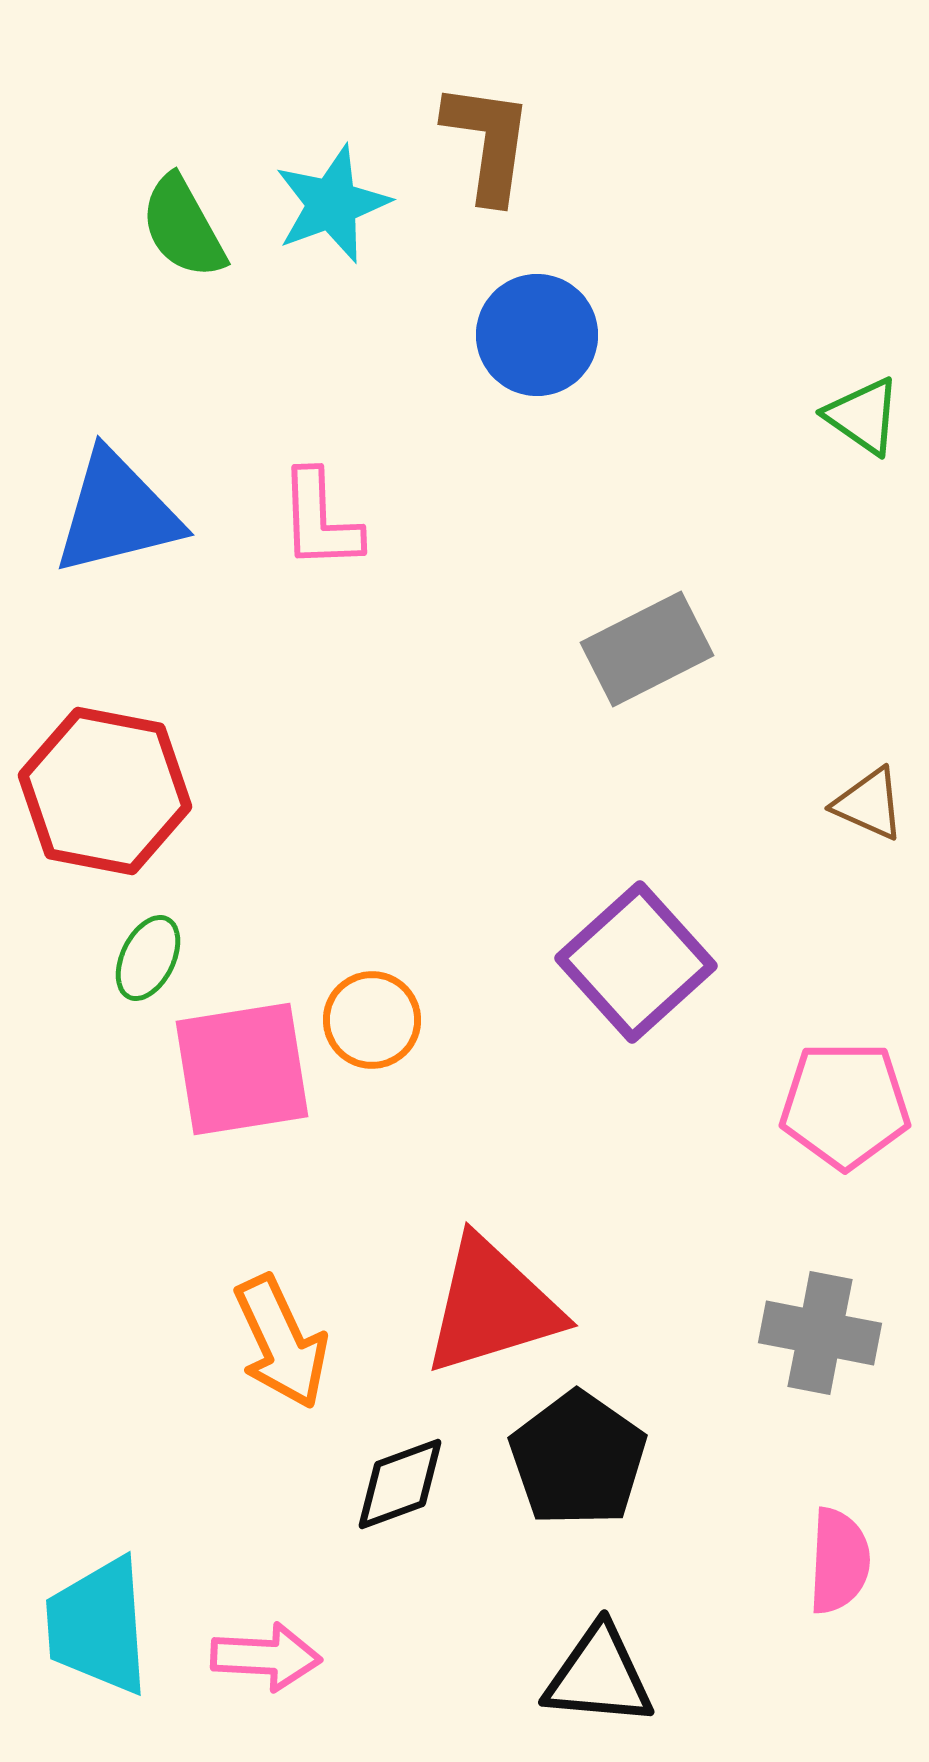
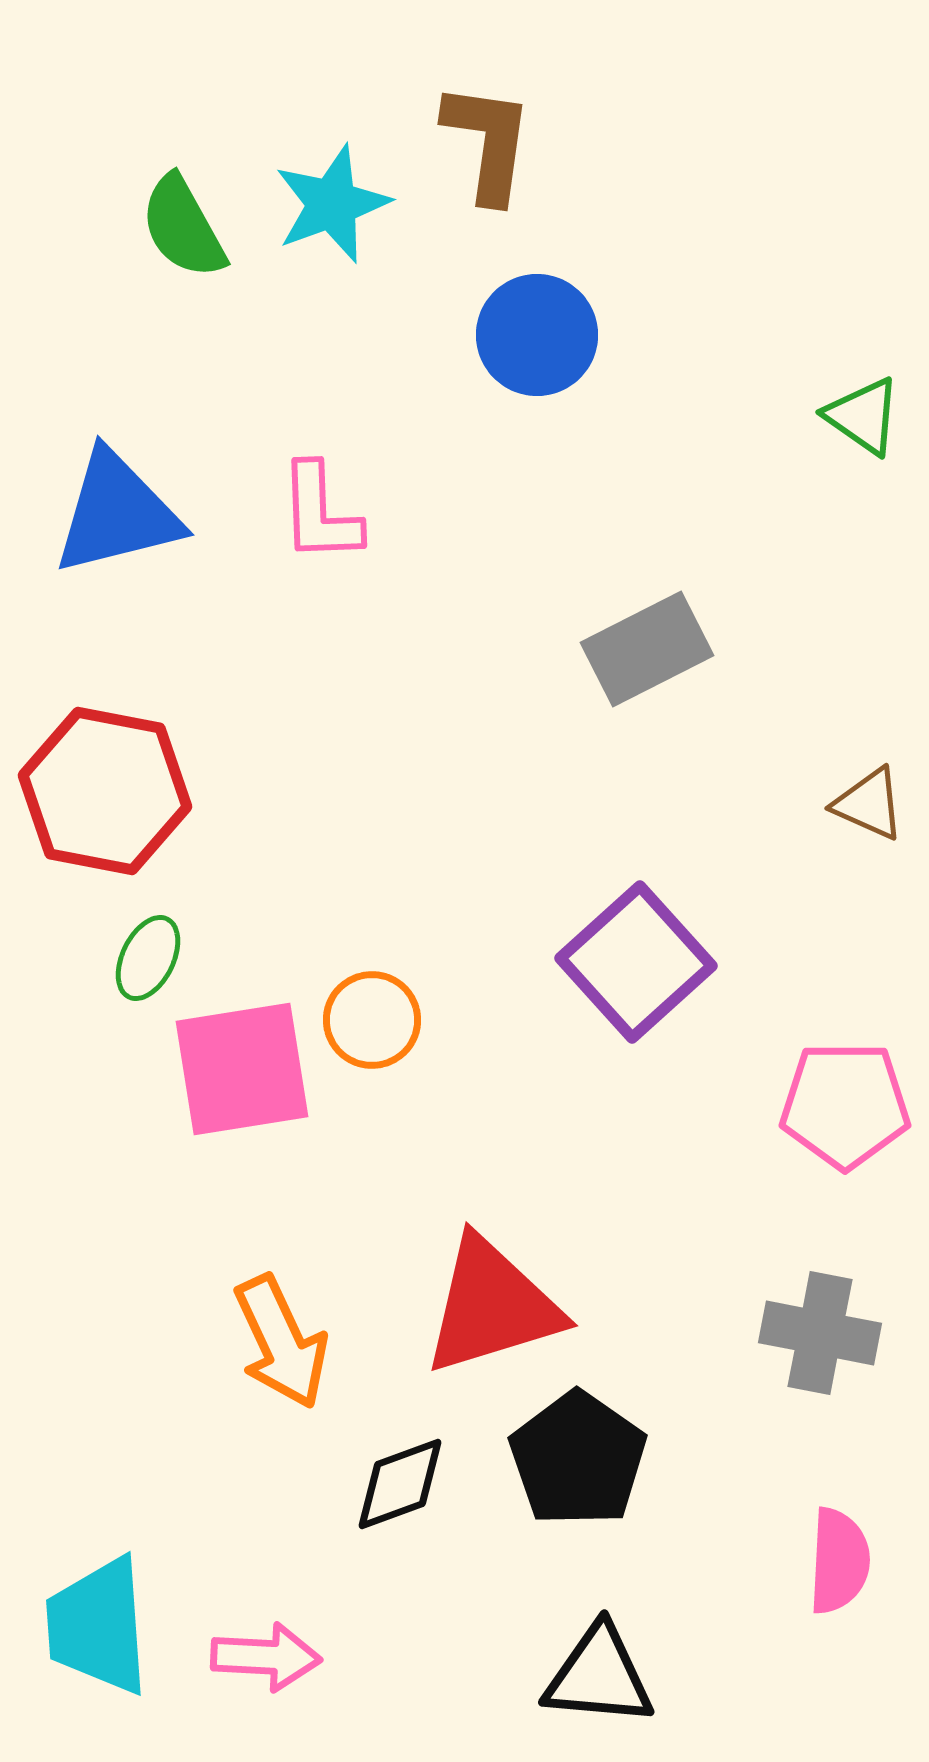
pink L-shape: moved 7 px up
